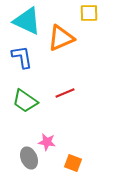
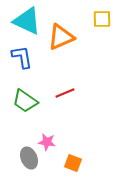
yellow square: moved 13 px right, 6 px down
orange triangle: moved 1 px up
